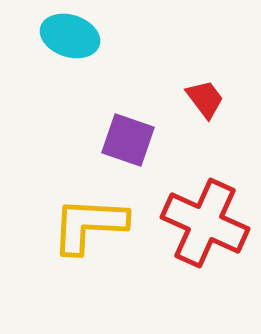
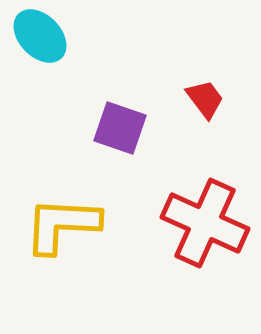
cyan ellipse: moved 30 px left; rotated 28 degrees clockwise
purple square: moved 8 px left, 12 px up
yellow L-shape: moved 27 px left
